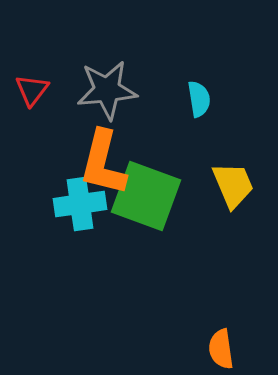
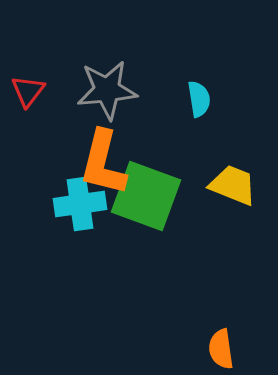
red triangle: moved 4 px left, 1 px down
yellow trapezoid: rotated 45 degrees counterclockwise
